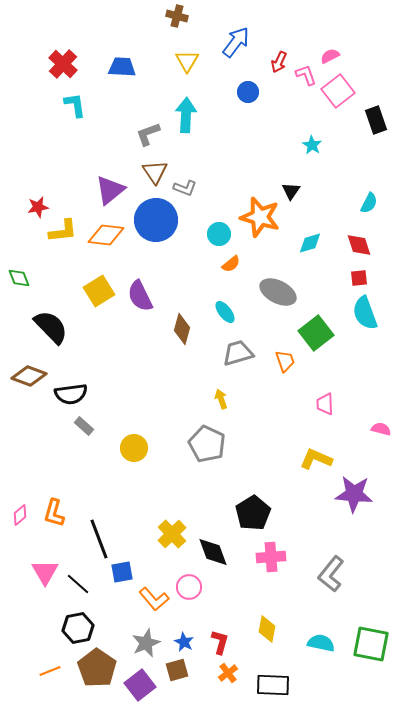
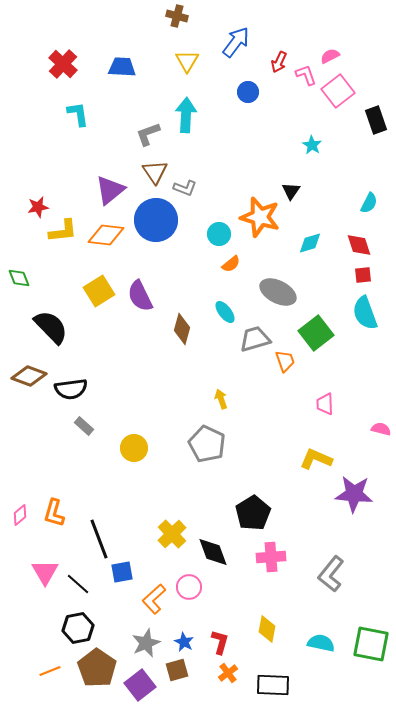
cyan L-shape at (75, 105): moved 3 px right, 9 px down
red square at (359, 278): moved 4 px right, 3 px up
gray trapezoid at (238, 353): moved 17 px right, 14 px up
black semicircle at (71, 394): moved 5 px up
orange L-shape at (154, 599): rotated 88 degrees clockwise
